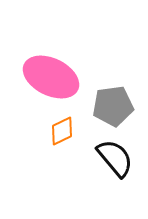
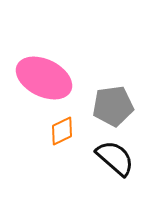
pink ellipse: moved 7 px left, 1 px down
black semicircle: rotated 9 degrees counterclockwise
